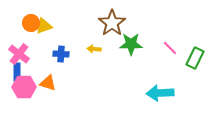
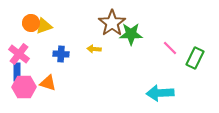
green star: moved 10 px up
